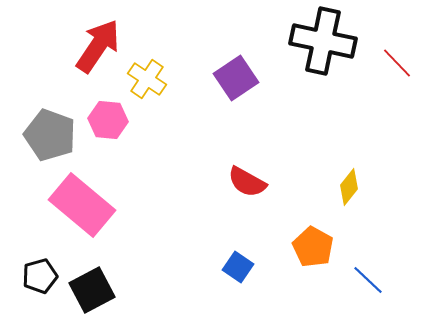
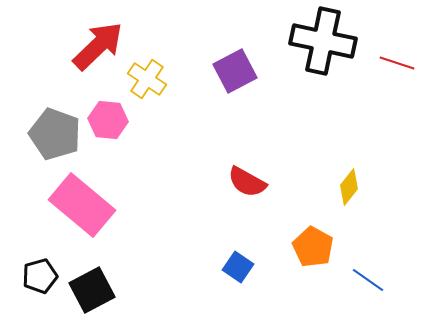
red arrow: rotated 12 degrees clockwise
red line: rotated 28 degrees counterclockwise
purple square: moved 1 px left, 7 px up; rotated 6 degrees clockwise
gray pentagon: moved 5 px right, 1 px up
blue line: rotated 8 degrees counterclockwise
